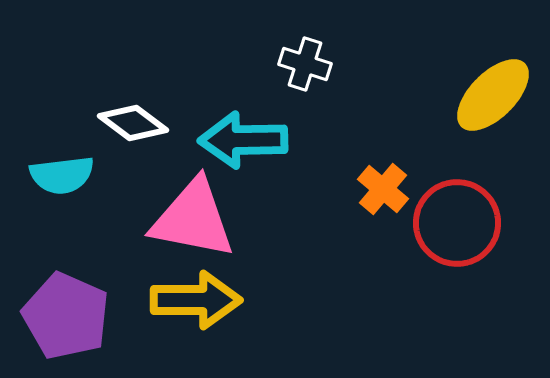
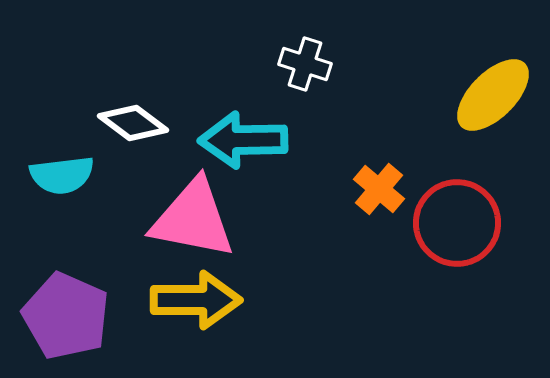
orange cross: moved 4 px left
